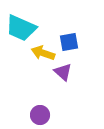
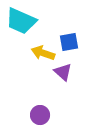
cyan trapezoid: moved 7 px up
